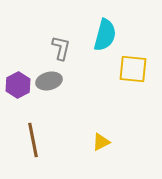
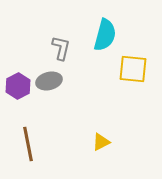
purple hexagon: moved 1 px down
brown line: moved 5 px left, 4 px down
